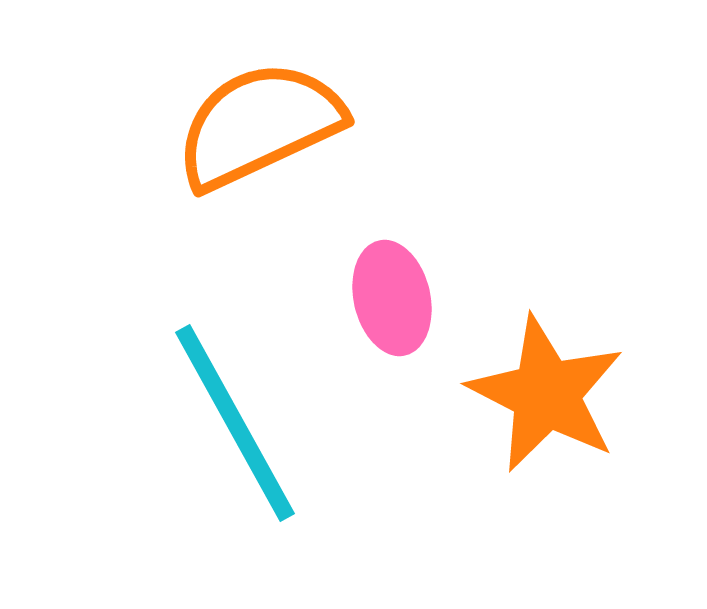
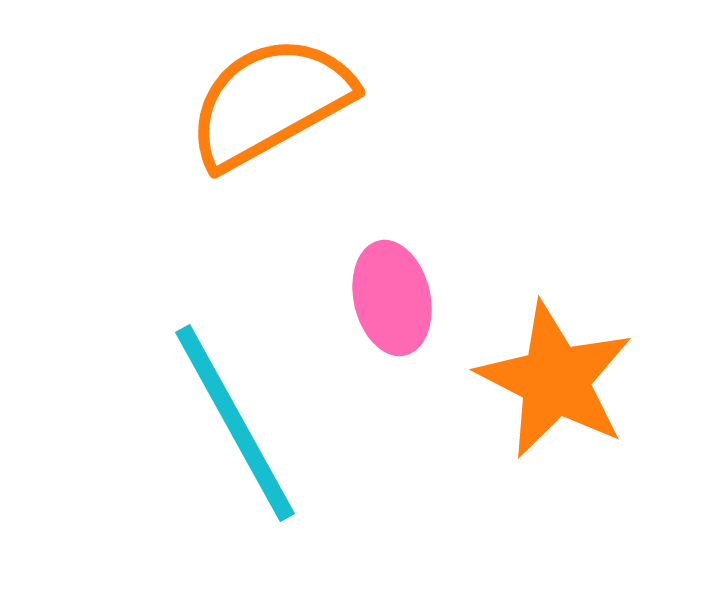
orange semicircle: moved 11 px right, 23 px up; rotated 4 degrees counterclockwise
orange star: moved 9 px right, 14 px up
